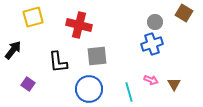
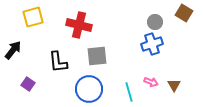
pink arrow: moved 2 px down
brown triangle: moved 1 px down
